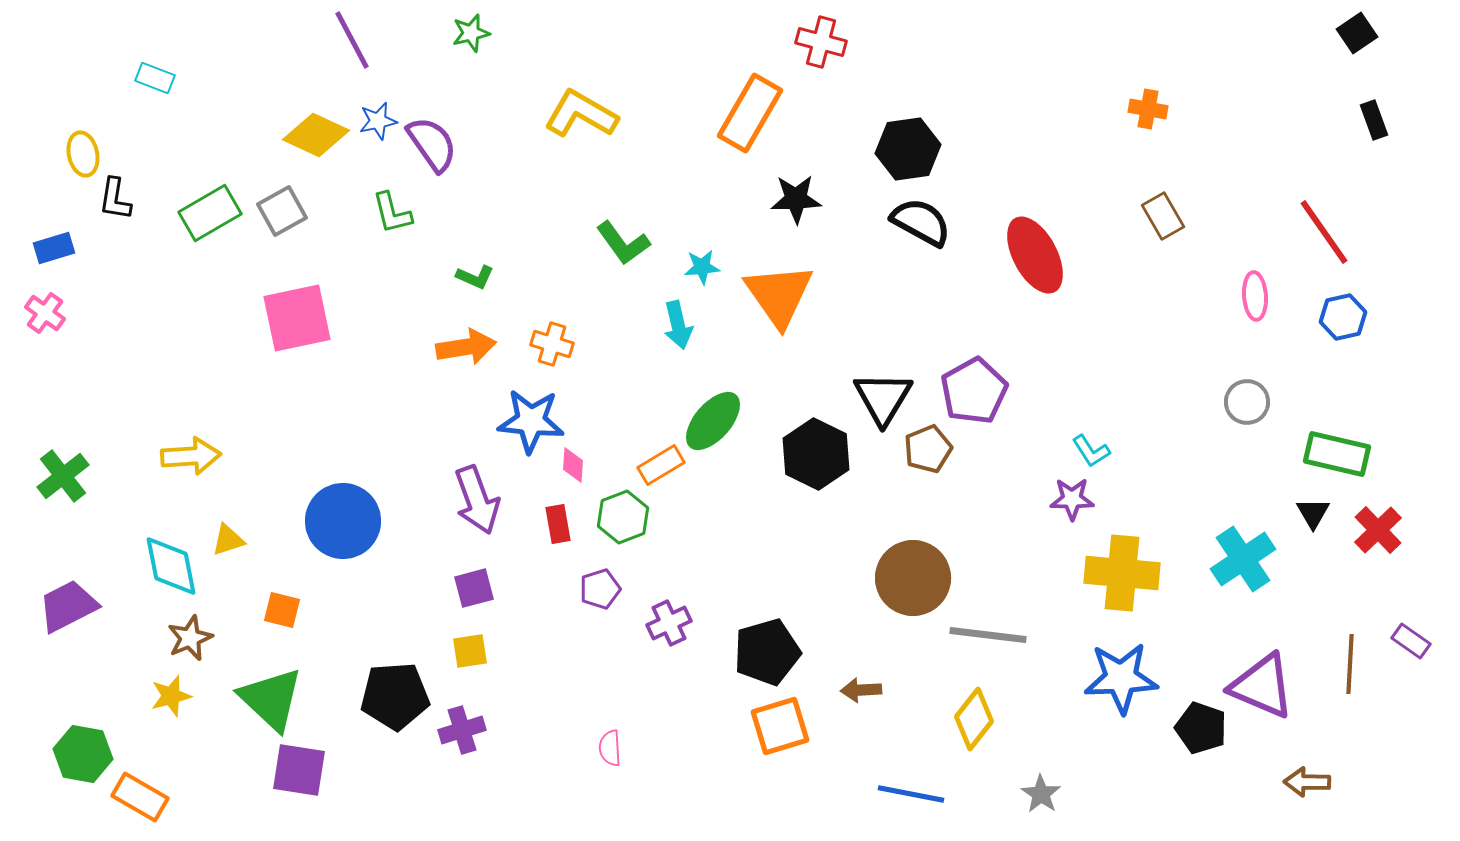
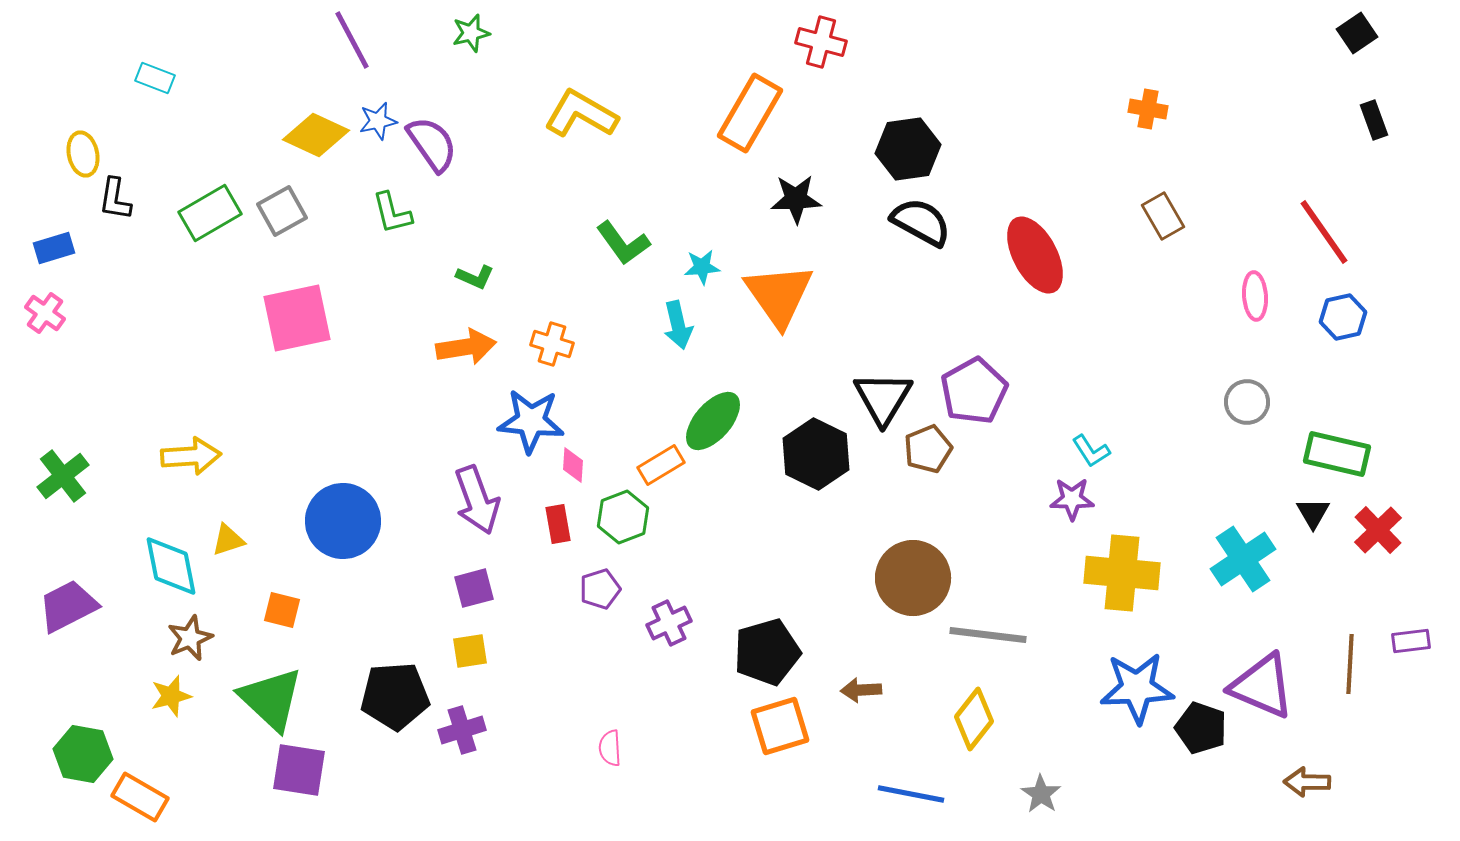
purple rectangle at (1411, 641): rotated 42 degrees counterclockwise
blue star at (1121, 678): moved 16 px right, 10 px down
